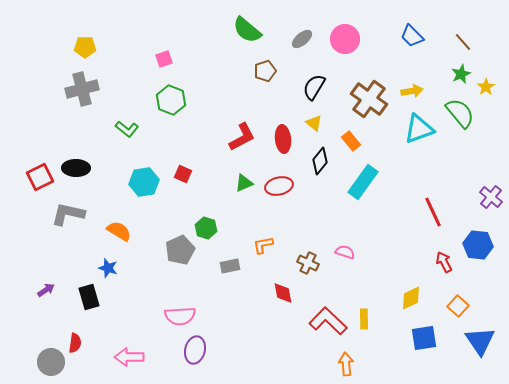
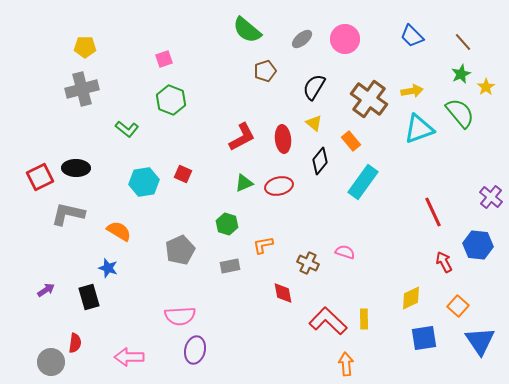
green hexagon at (206, 228): moved 21 px right, 4 px up
